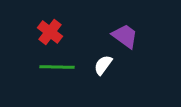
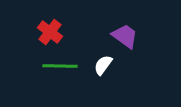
green line: moved 3 px right, 1 px up
